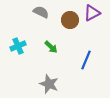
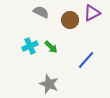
cyan cross: moved 12 px right
blue line: rotated 18 degrees clockwise
